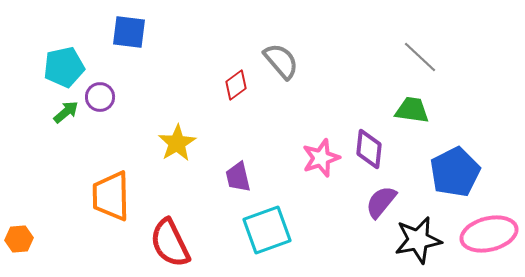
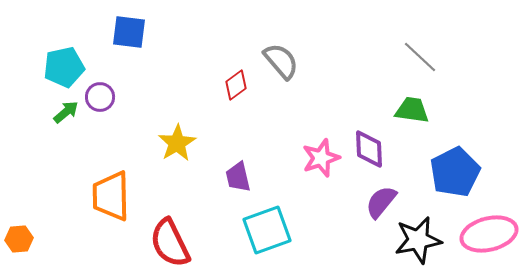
purple diamond: rotated 9 degrees counterclockwise
